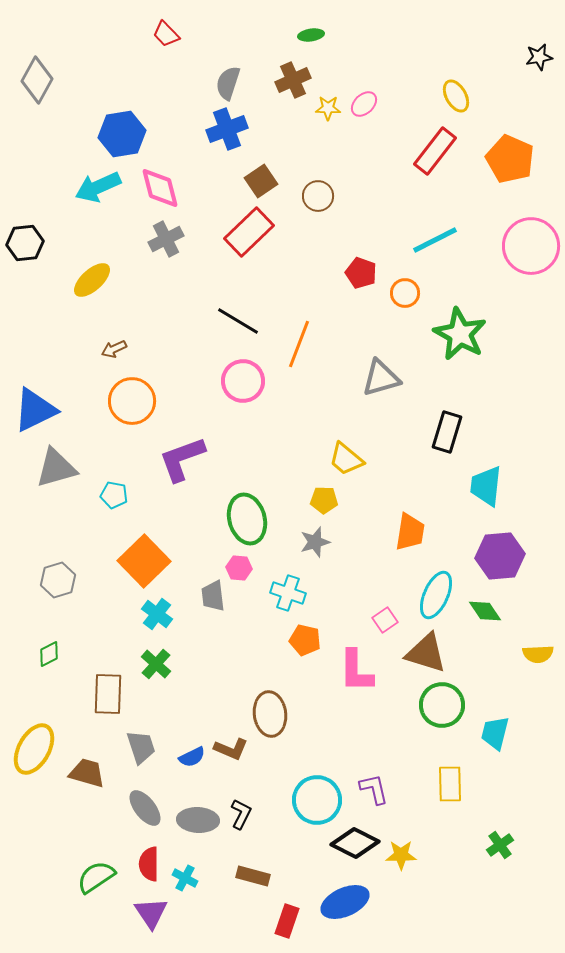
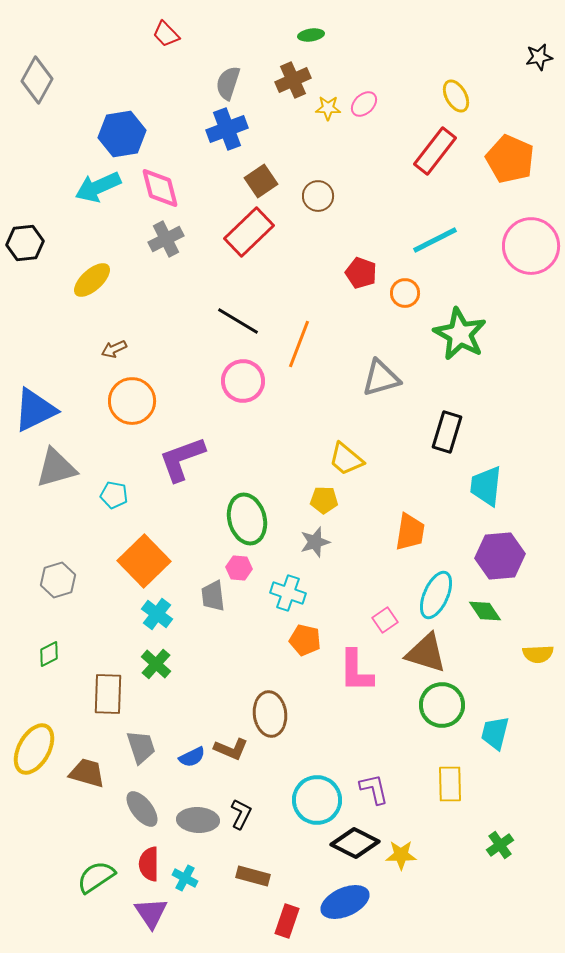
gray ellipse at (145, 808): moved 3 px left, 1 px down
